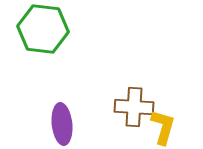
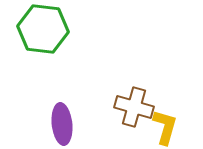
brown cross: rotated 12 degrees clockwise
yellow L-shape: moved 2 px right
